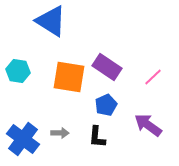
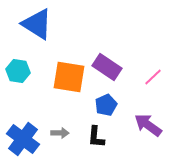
blue triangle: moved 14 px left, 3 px down
black L-shape: moved 1 px left
